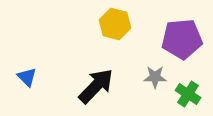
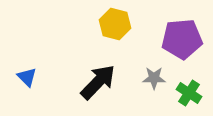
gray star: moved 1 px left, 1 px down
black arrow: moved 2 px right, 4 px up
green cross: moved 1 px right, 1 px up
